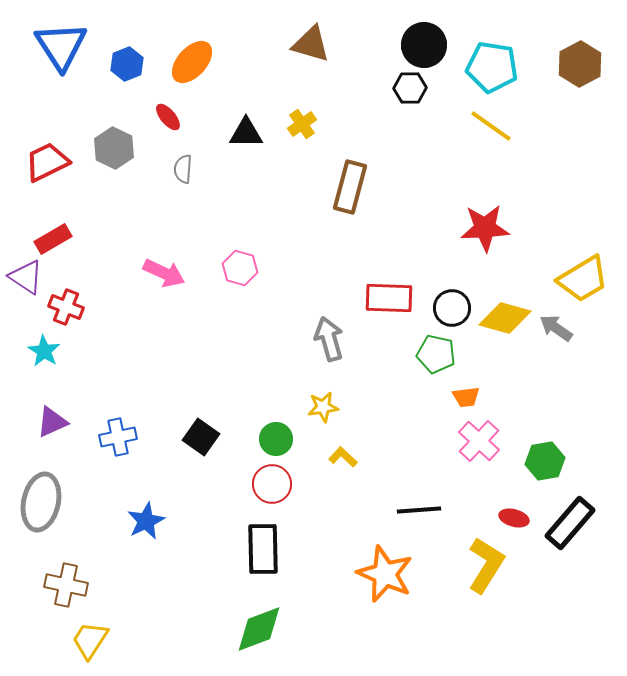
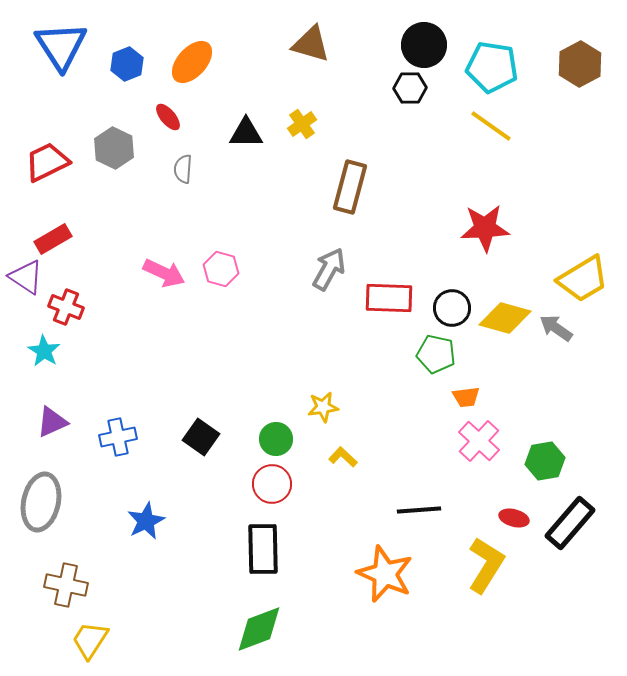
pink hexagon at (240, 268): moved 19 px left, 1 px down
gray arrow at (329, 339): moved 70 px up; rotated 45 degrees clockwise
